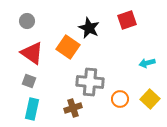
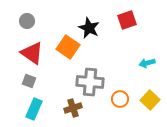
yellow square: moved 1 px down
cyan rectangle: moved 2 px right; rotated 10 degrees clockwise
